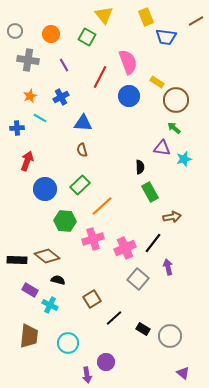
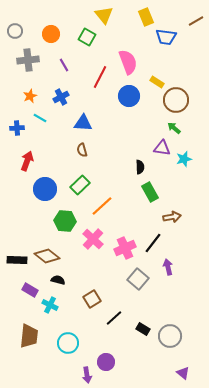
gray cross at (28, 60): rotated 15 degrees counterclockwise
pink cross at (93, 239): rotated 30 degrees counterclockwise
